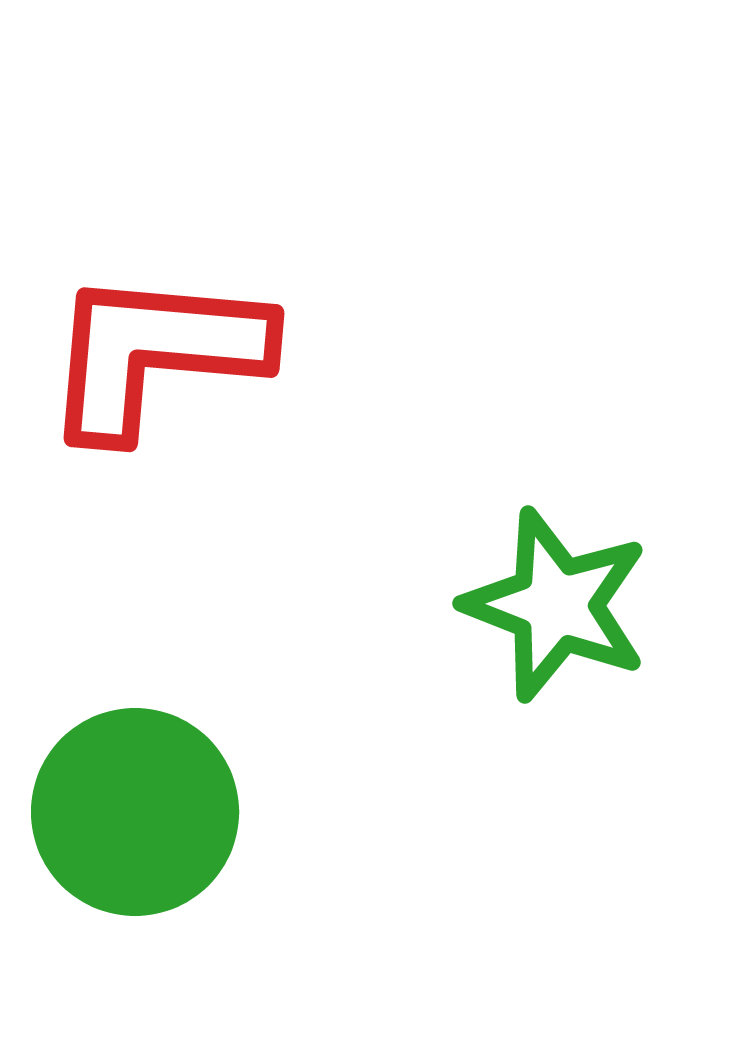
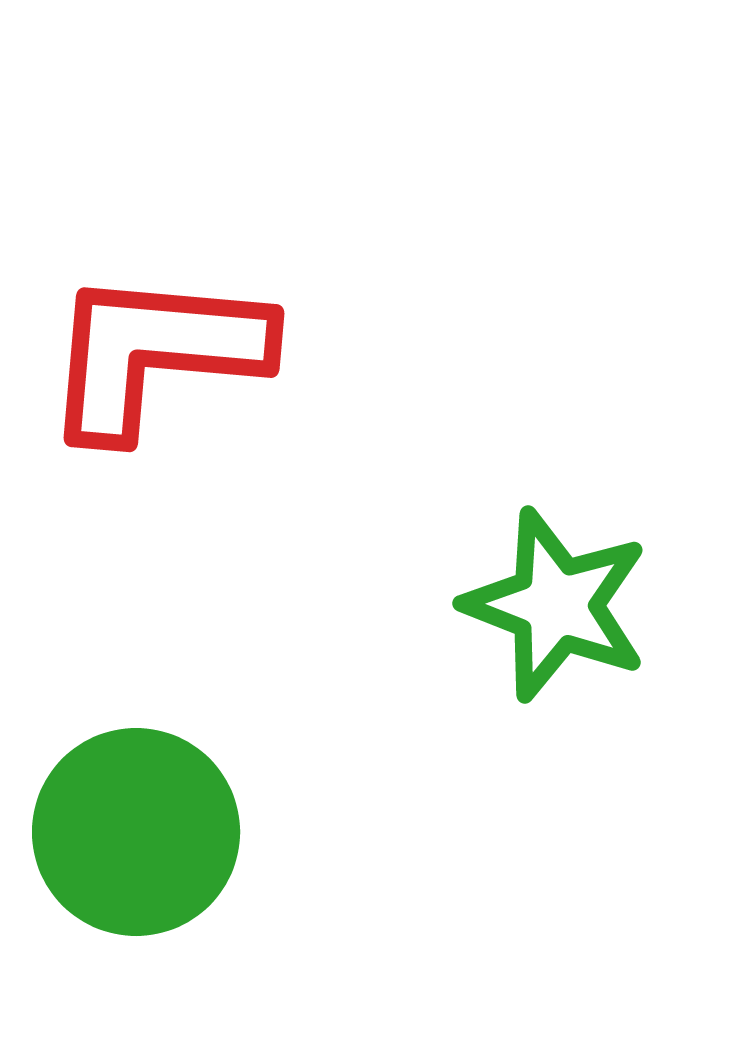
green circle: moved 1 px right, 20 px down
